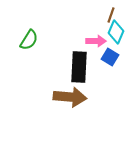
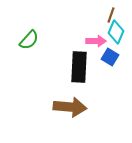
green semicircle: rotated 10 degrees clockwise
brown arrow: moved 10 px down
